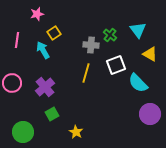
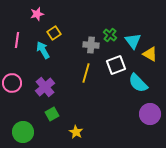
cyan triangle: moved 5 px left, 11 px down
